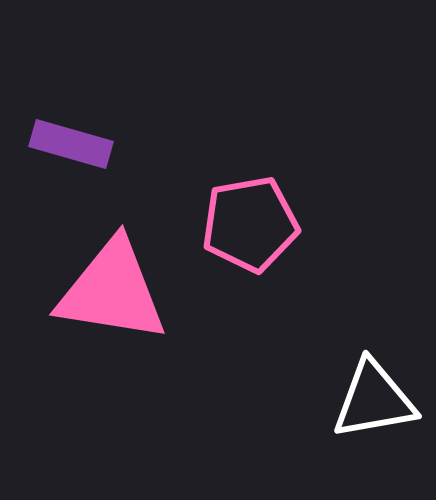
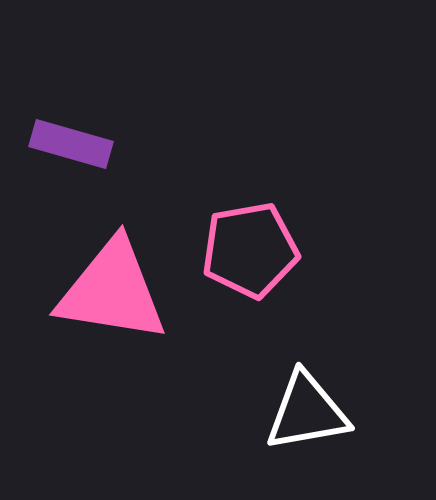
pink pentagon: moved 26 px down
white triangle: moved 67 px left, 12 px down
